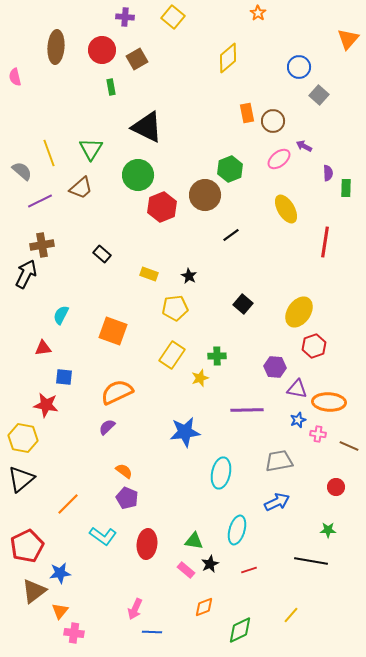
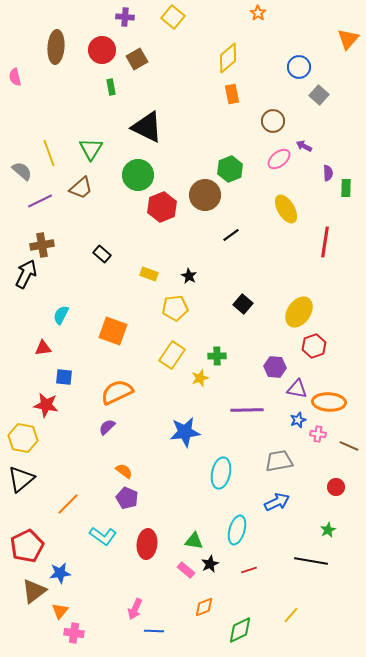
orange rectangle at (247, 113): moved 15 px left, 19 px up
green star at (328, 530): rotated 28 degrees counterclockwise
blue line at (152, 632): moved 2 px right, 1 px up
